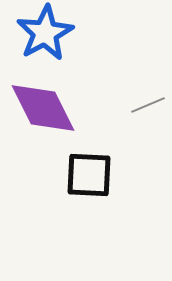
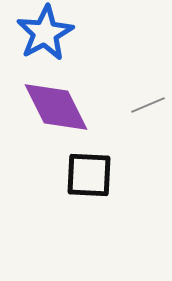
purple diamond: moved 13 px right, 1 px up
